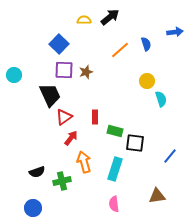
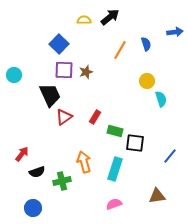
orange line: rotated 18 degrees counterclockwise
red rectangle: rotated 32 degrees clockwise
red arrow: moved 49 px left, 16 px down
pink semicircle: rotated 77 degrees clockwise
